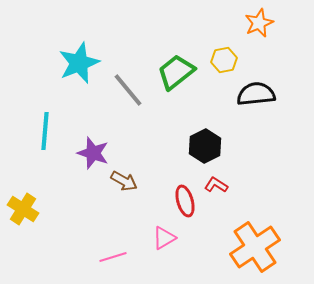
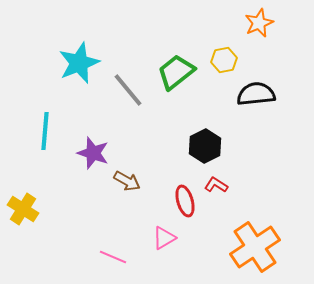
brown arrow: moved 3 px right
pink line: rotated 40 degrees clockwise
